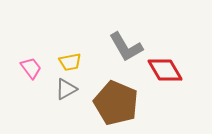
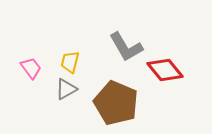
yellow trapezoid: rotated 115 degrees clockwise
red diamond: rotated 9 degrees counterclockwise
